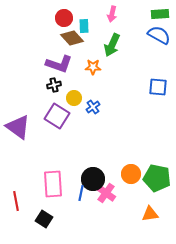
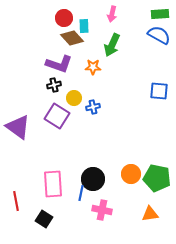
blue square: moved 1 px right, 4 px down
blue cross: rotated 24 degrees clockwise
pink cross: moved 4 px left, 17 px down; rotated 24 degrees counterclockwise
